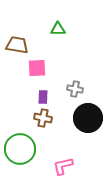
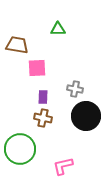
black circle: moved 2 px left, 2 px up
